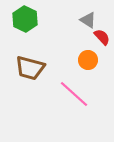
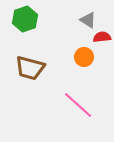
green hexagon: rotated 15 degrees clockwise
red semicircle: rotated 54 degrees counterclockwise
orange circle: moved 4 px left, 3 px up
pink line: moved 4 px right, 11 px down
